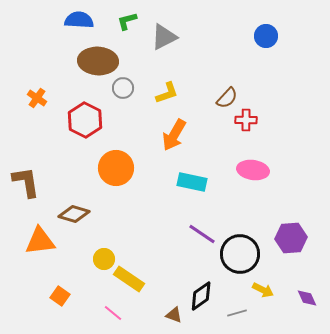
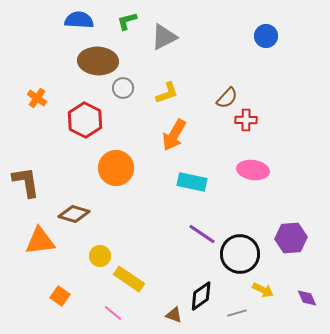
yellow circle: moved 4 px left, 3 px up
